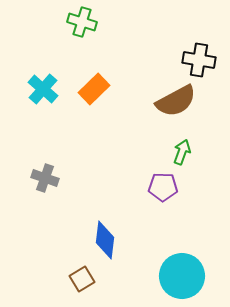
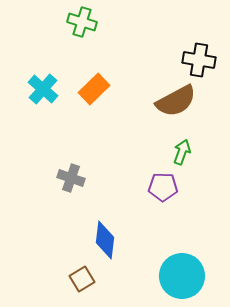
gray cross: moved 26 px right
